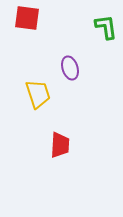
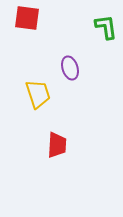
red trapezoid: moved 3 px left
